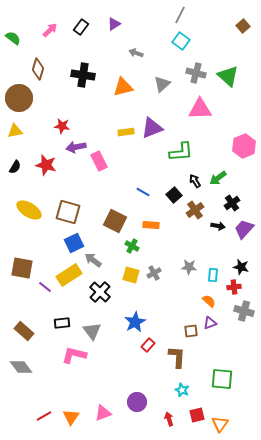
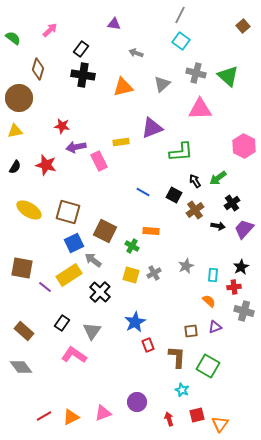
purple triangle at (114, 24): rotated 40 degrees clockwise
black rectangle at (81, 27): moved 22 px down
yellow rectangle at (126, 132): moved 5 px left, 10 px down
pink hexagon at (244, 146): rotated 10 degrees counterclockwise
black square at (174, 195): rotated 21 degrees counterclockwise
brown square at (115, 221): moved 10 px left, 10 px down
orange rectangle at (151, 225): moved 6 px down
gray star at (189, 267): moved 3 px left, 1 px up; rotated 28 degrees counterclockwise
black star at (241, 267): rotated 28 degrees clockwise
black rectangle at (62, 323): rotated 49 degrees counterclockwise
purple triangle at (210, 323): moved 5 px right, 4 px down
gray triangle at (92, 331): rotated 12 degrees clockwise
red rectangle at (148, 345): rotated 64 degrees counterclockwise
pink L-shape at (74, 355): rotated 20 degrees clockwise
green square at (222, 379): moved 14 px left, 13 px up; rotated 25 degrees clockwise
orange triangle at (71, 417): rotated 30 degrees clockwise
